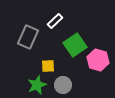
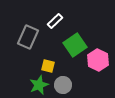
pink hexagon: rotated 10 degrees clockwise
yellow square: rotated 16 degrees clockwise
green star: moved 2 px right
